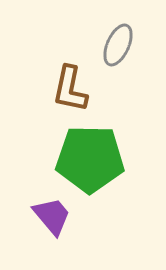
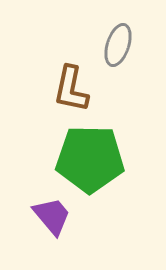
gray ellipse: rotated 6 degrees counterclockwise
brown L-shape: moved 1 px right
